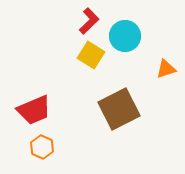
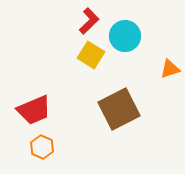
orange triangle: moved 4 px right
